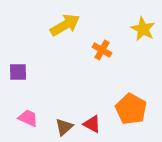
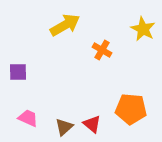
orange pentagon: rotated 24 degrees counterclockwise
red triangle: rotated 12 degrees clockwise
